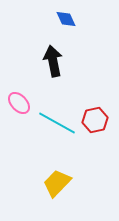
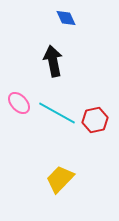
blue diamond: moved 1 px up
cyan line: moved 10 px up
yellow trapezoid: moved 3 px right, 4 px up
